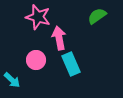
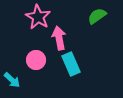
pink star: rotated 15 degrees clockwise
